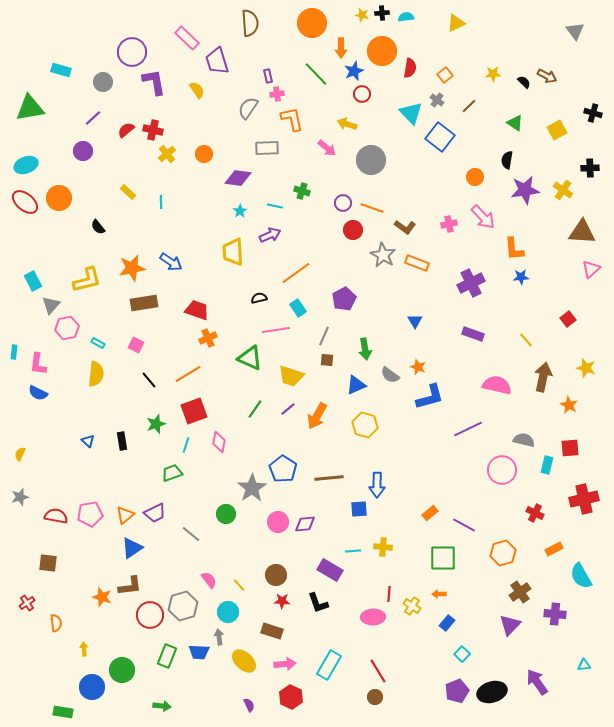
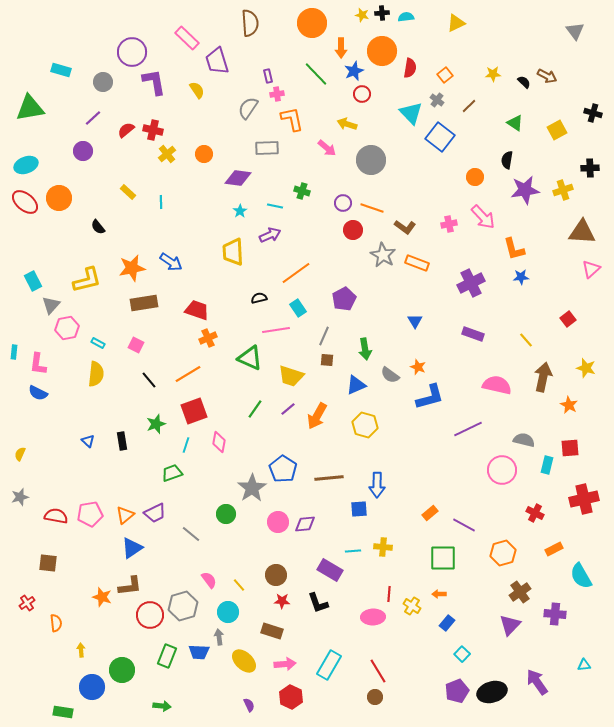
yellow cross at (563, 190): rotated 36 degrees clockwise
orange L-shape at (514, 249): rotated 10 degrees counterclockwise
yellow arrow at (84, 649): moved 3 px left, 1 px down
